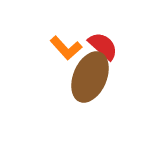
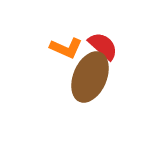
orange L-shape: rotated 24 degrees counterclockwise
